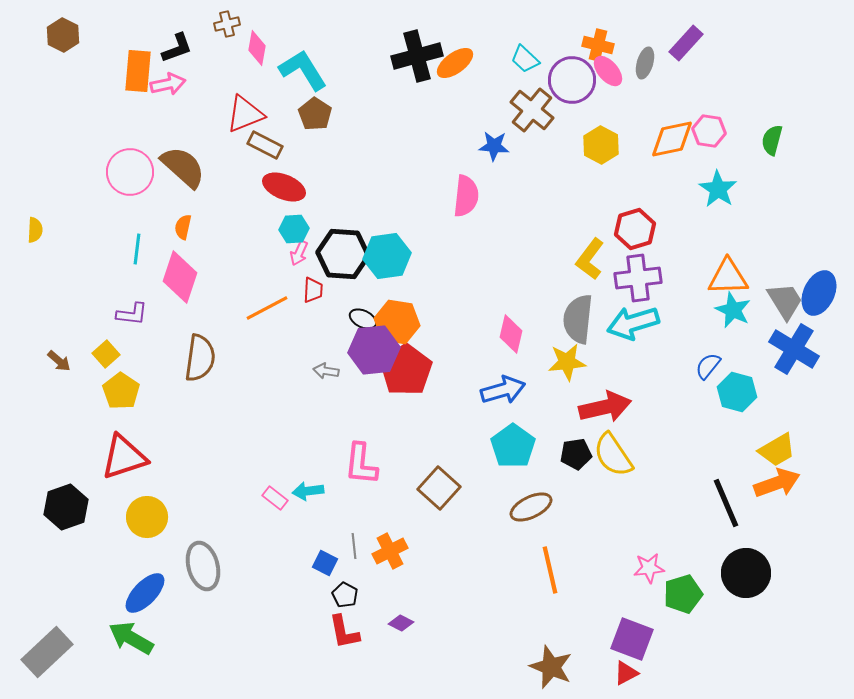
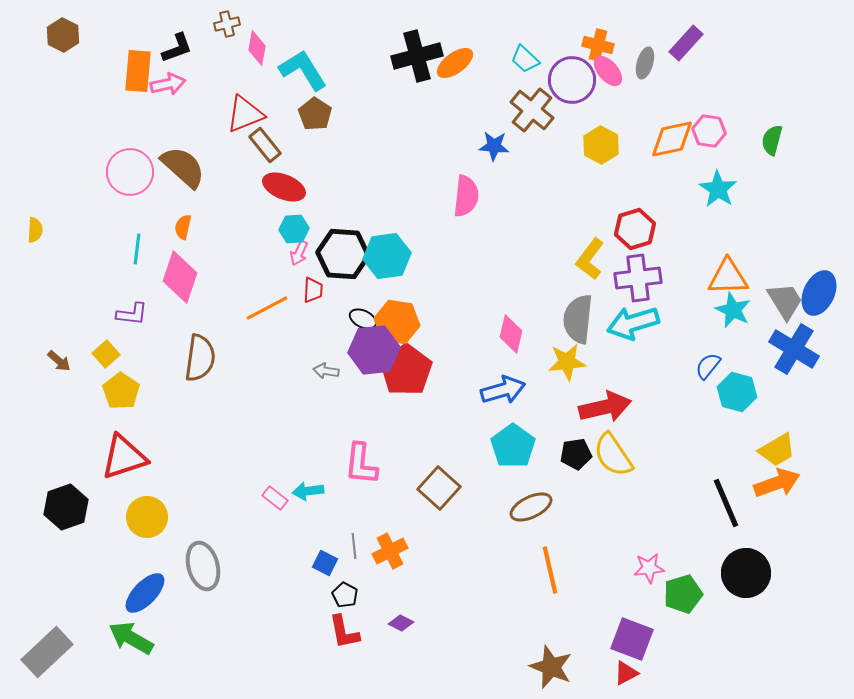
brown rectangle at (265, 145): rotated 24 degrees clockwise
